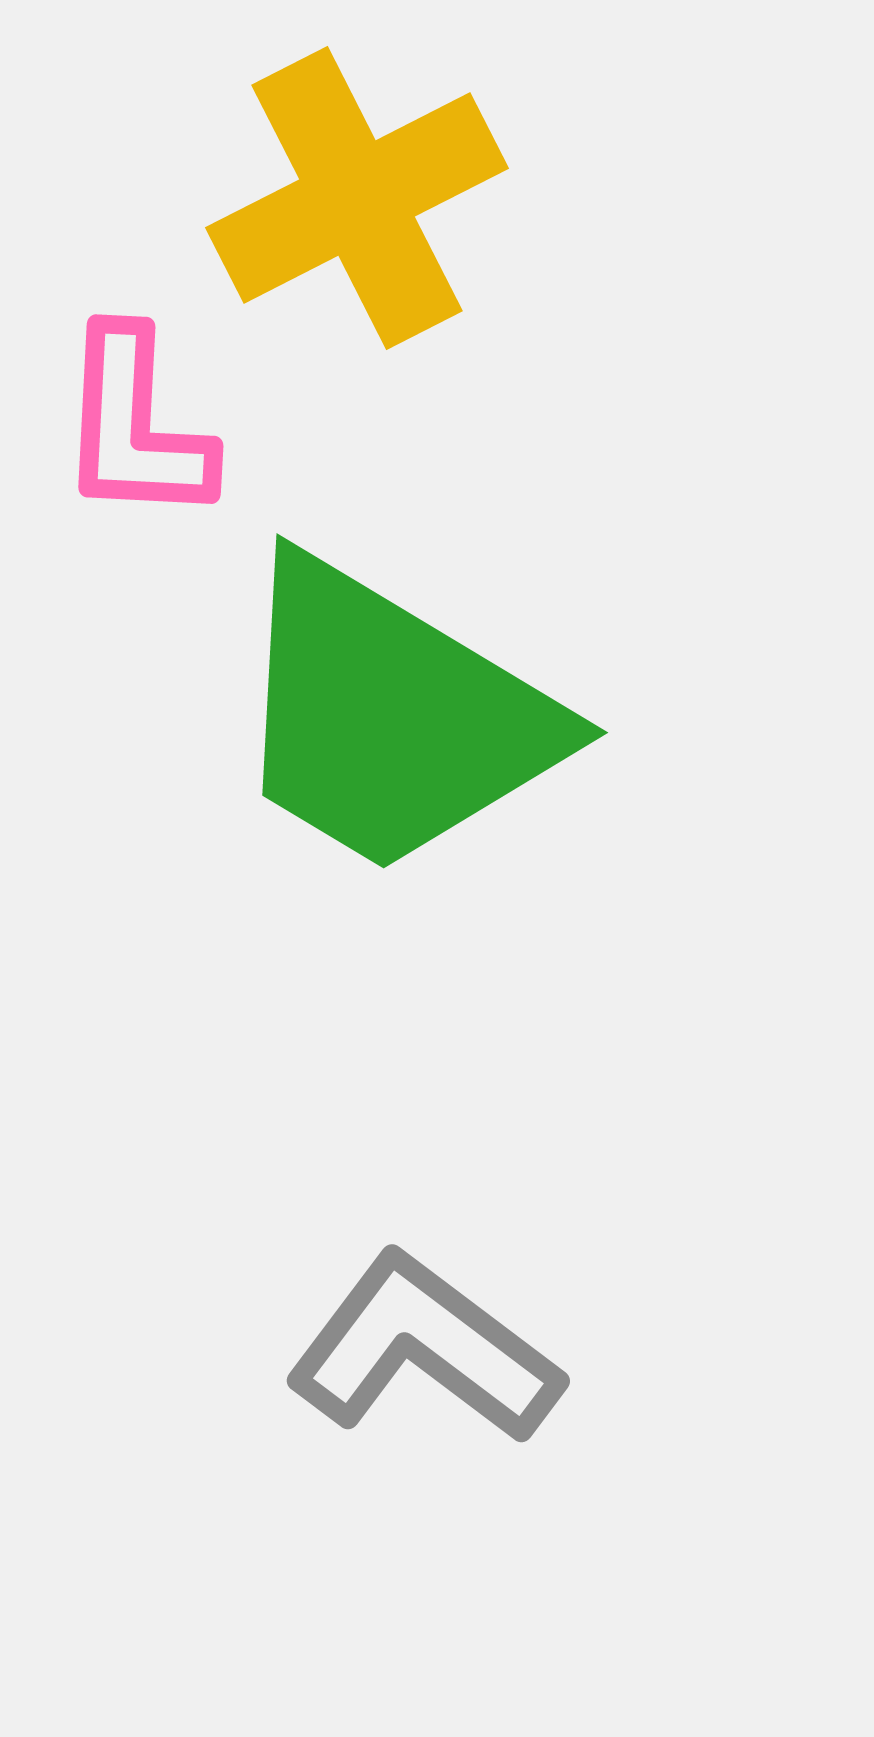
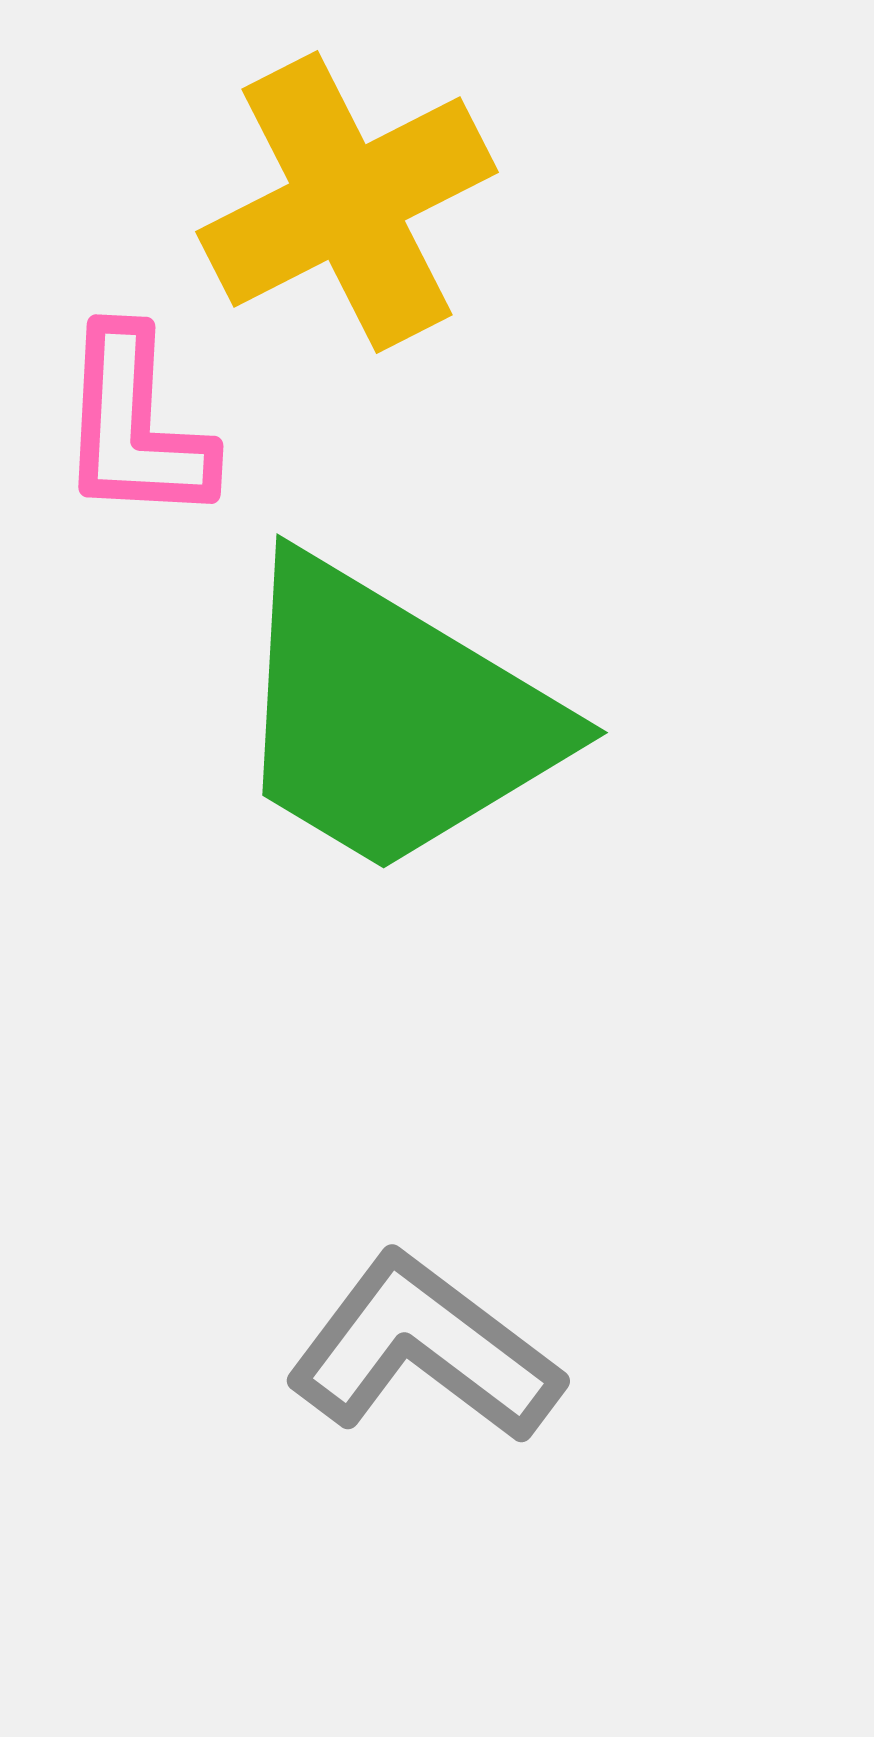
yellow cross: moved 10 px left, 4 px down
